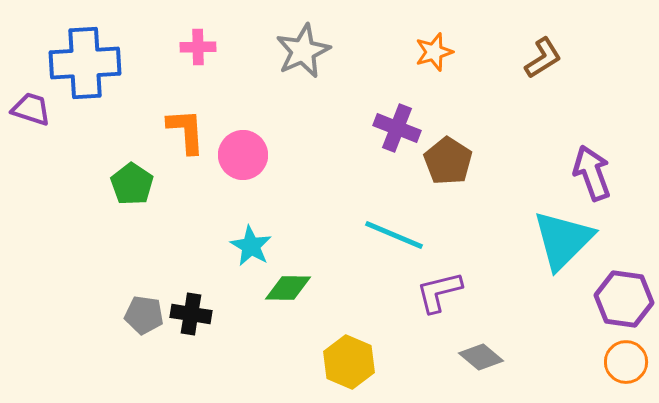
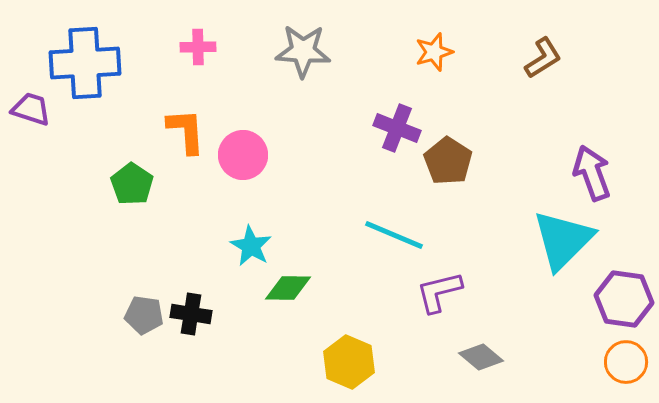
gray star: rotated 28 degrees clockwise
